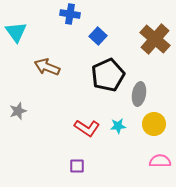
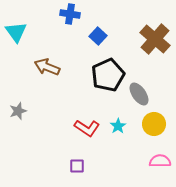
gray ellipse: rotated 45 degrees counterclockwise
cyan star: rotated 28 degrees counterclockwise
